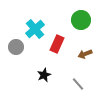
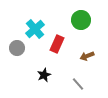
gray circle: moved 1 px right, 1 px down
brown arrow: moved 2 px right, 2 px down
